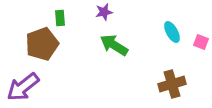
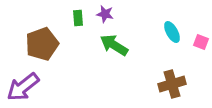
purple star: moved 1 px right, 2 px down; rotated 24 degrees clockwise
green rectangle: moved 18 px right
